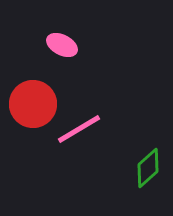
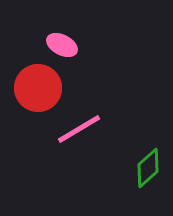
red circle: moved 5 px right, 16 px up
